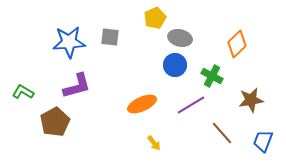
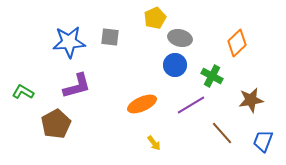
orange diamond: moved 1 px up
brown pentagon: moved 1 px right, 2 px down
